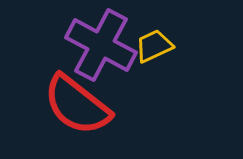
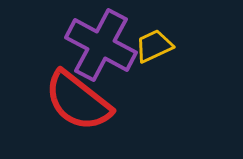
red semicircle: moved 1 px right, 4 px up
